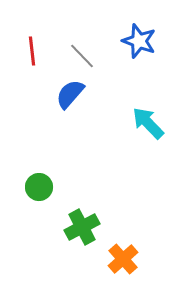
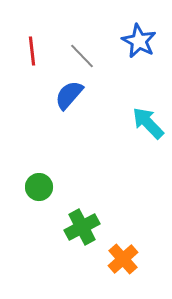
blue star: rotated 8 degrees clockwise
blue semicircle: moved 1 px left, 1 px down
